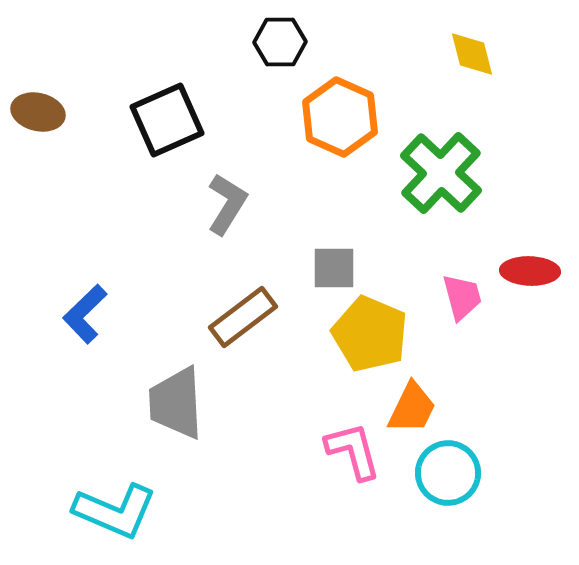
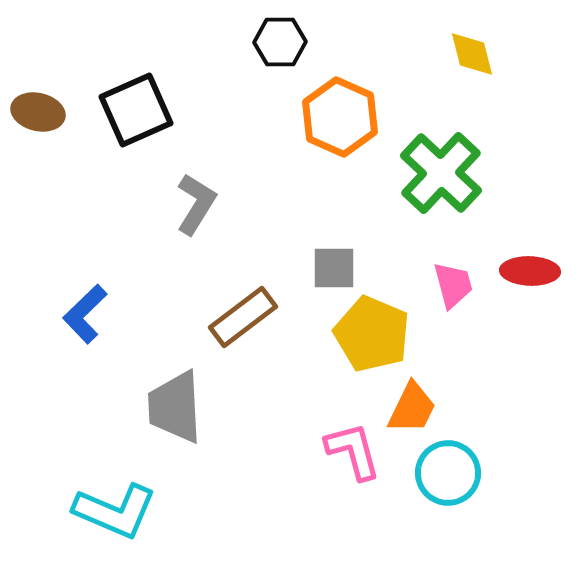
black square: moved 31 px left, 10 px up
gray L-shape: moved 31 px left
pink trapezoid: moved 9 px left, 12 px up
yellow pentagon: moved 2 px right
gray trapezoid: moved 1 px left, 4 px down
